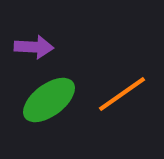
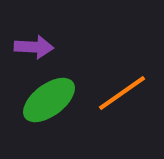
orange line: moved 1 px up
